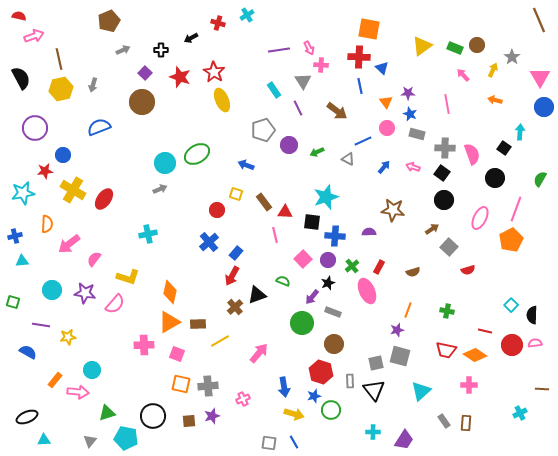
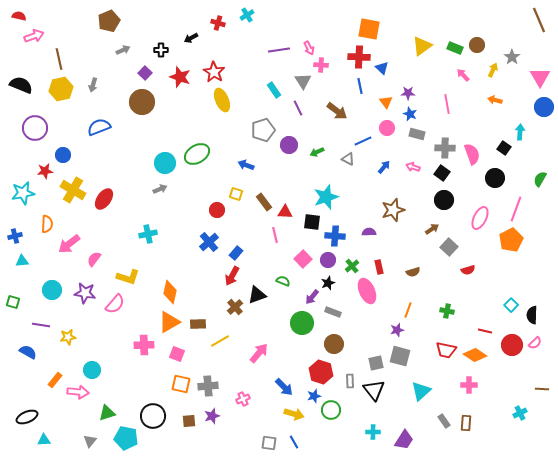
black semicircle at (21, 78): moved 7 px down; rotated 40 degrees counterclockwise
brown star at (393, 210): rotated 25 degrees counterclockwise
red rectangle at (379, 267): rotated 40 degrees counterclockwise
pink semicircle at (535, 343): rotated 144 degrees clockwise
blue arrow at (284, 387): rotated 36 degrees counterclockwise
